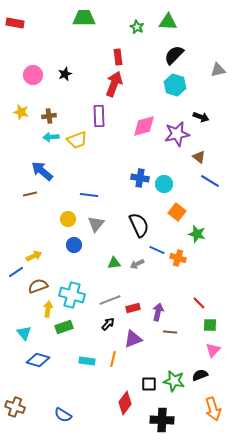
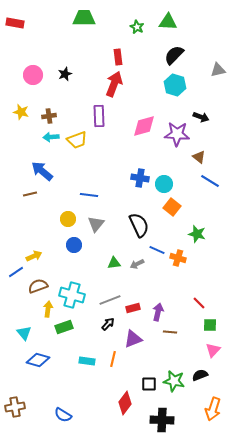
purple star at (177, 134): rotated 15 degrees clockwise
orange square at (177, 212): moved 5 px left, 5 px up
brown cross at (15, 407): rotated 30 degrees counterclockwise
orange arrow at (213, 409): rotated 35 degrees clockwise
